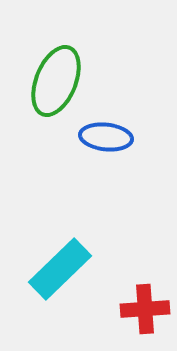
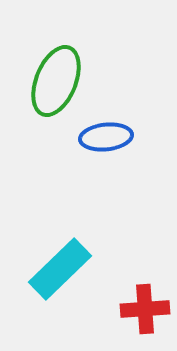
blue ellipse: rotated 12 degrees counterclockwise
